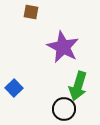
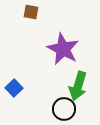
purple star: moved 2 px down
